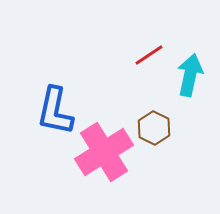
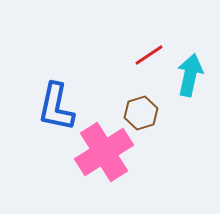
blue L-shape: moved 1 px right, 4 px up
brown hexagon: moved 13 px left, 15 px up; rotated 16 degrees clockwise
